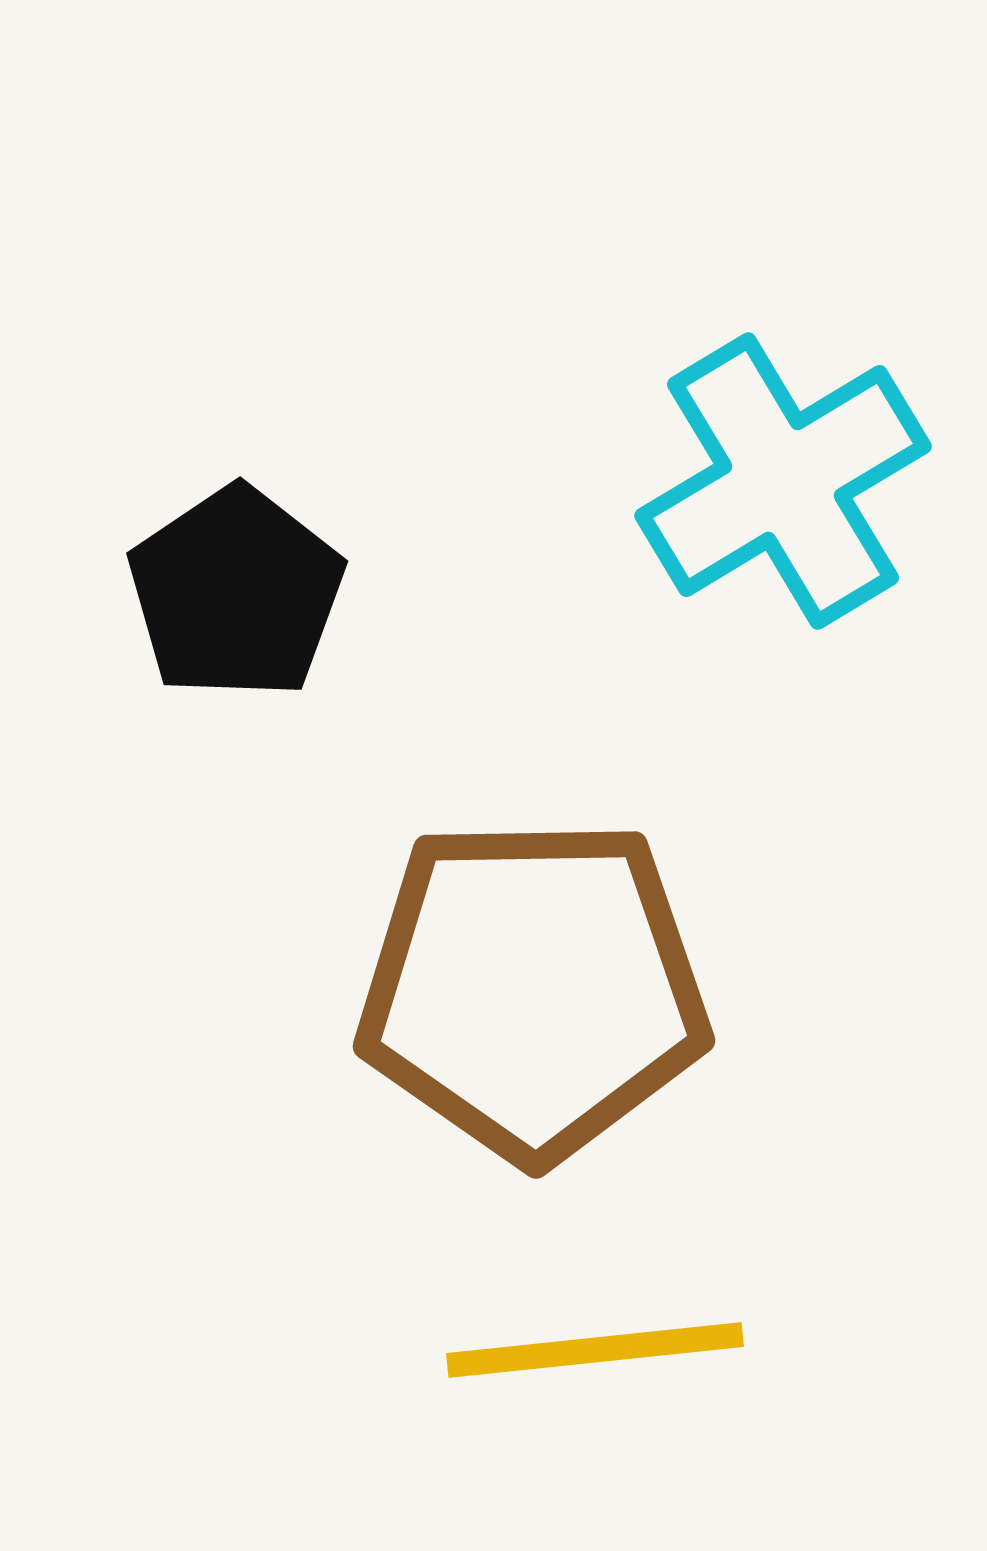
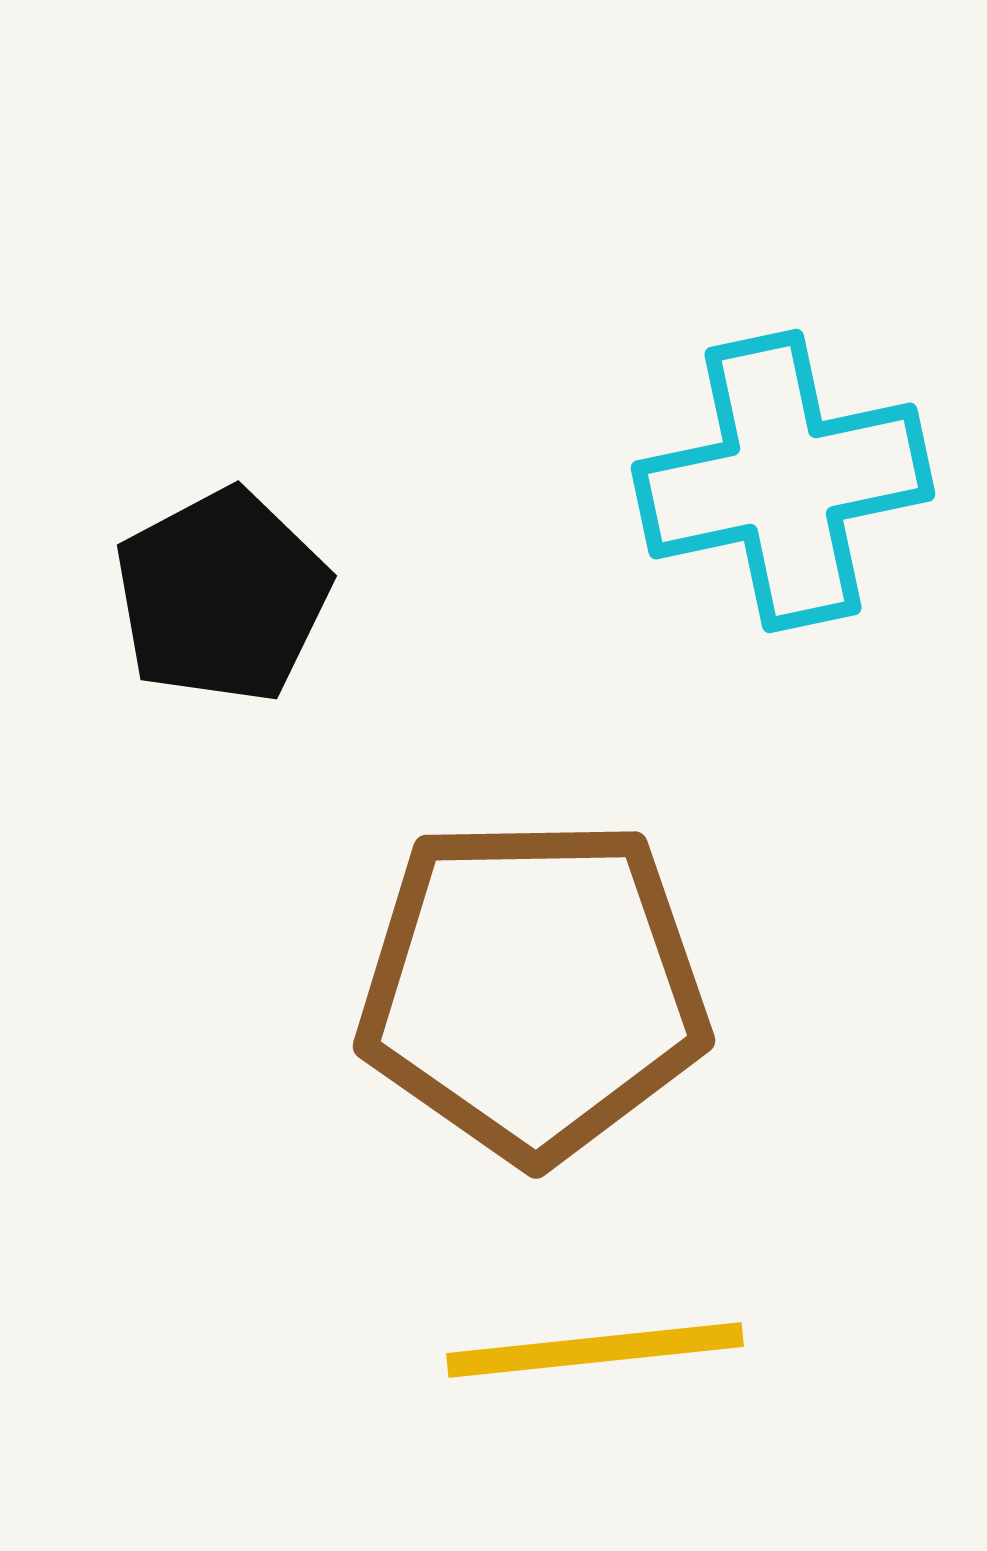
cyan cross: rotated 19 degrees clockwise
black pentagon: moved 14 px left, 3 px down; rotated 6 degrees clockwise
